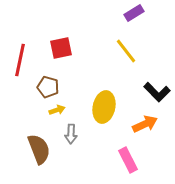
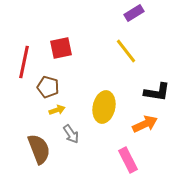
red line: moved 4 px right, 2 px down
black L-shape: rotated 36 degrees counterclockwise
gray arrow: rotated 36 degrees counterclockwise
